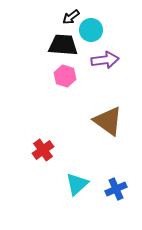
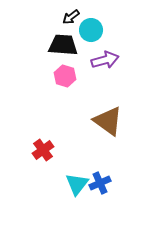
purple arrow: rotated 8 degrees counterclockwise
cyan triangle: rotated 10 degrees counterclockwise
blue cross: moved 16 px left, 6 px up
